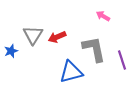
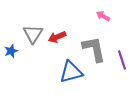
gray triangle: moved 1 px up
